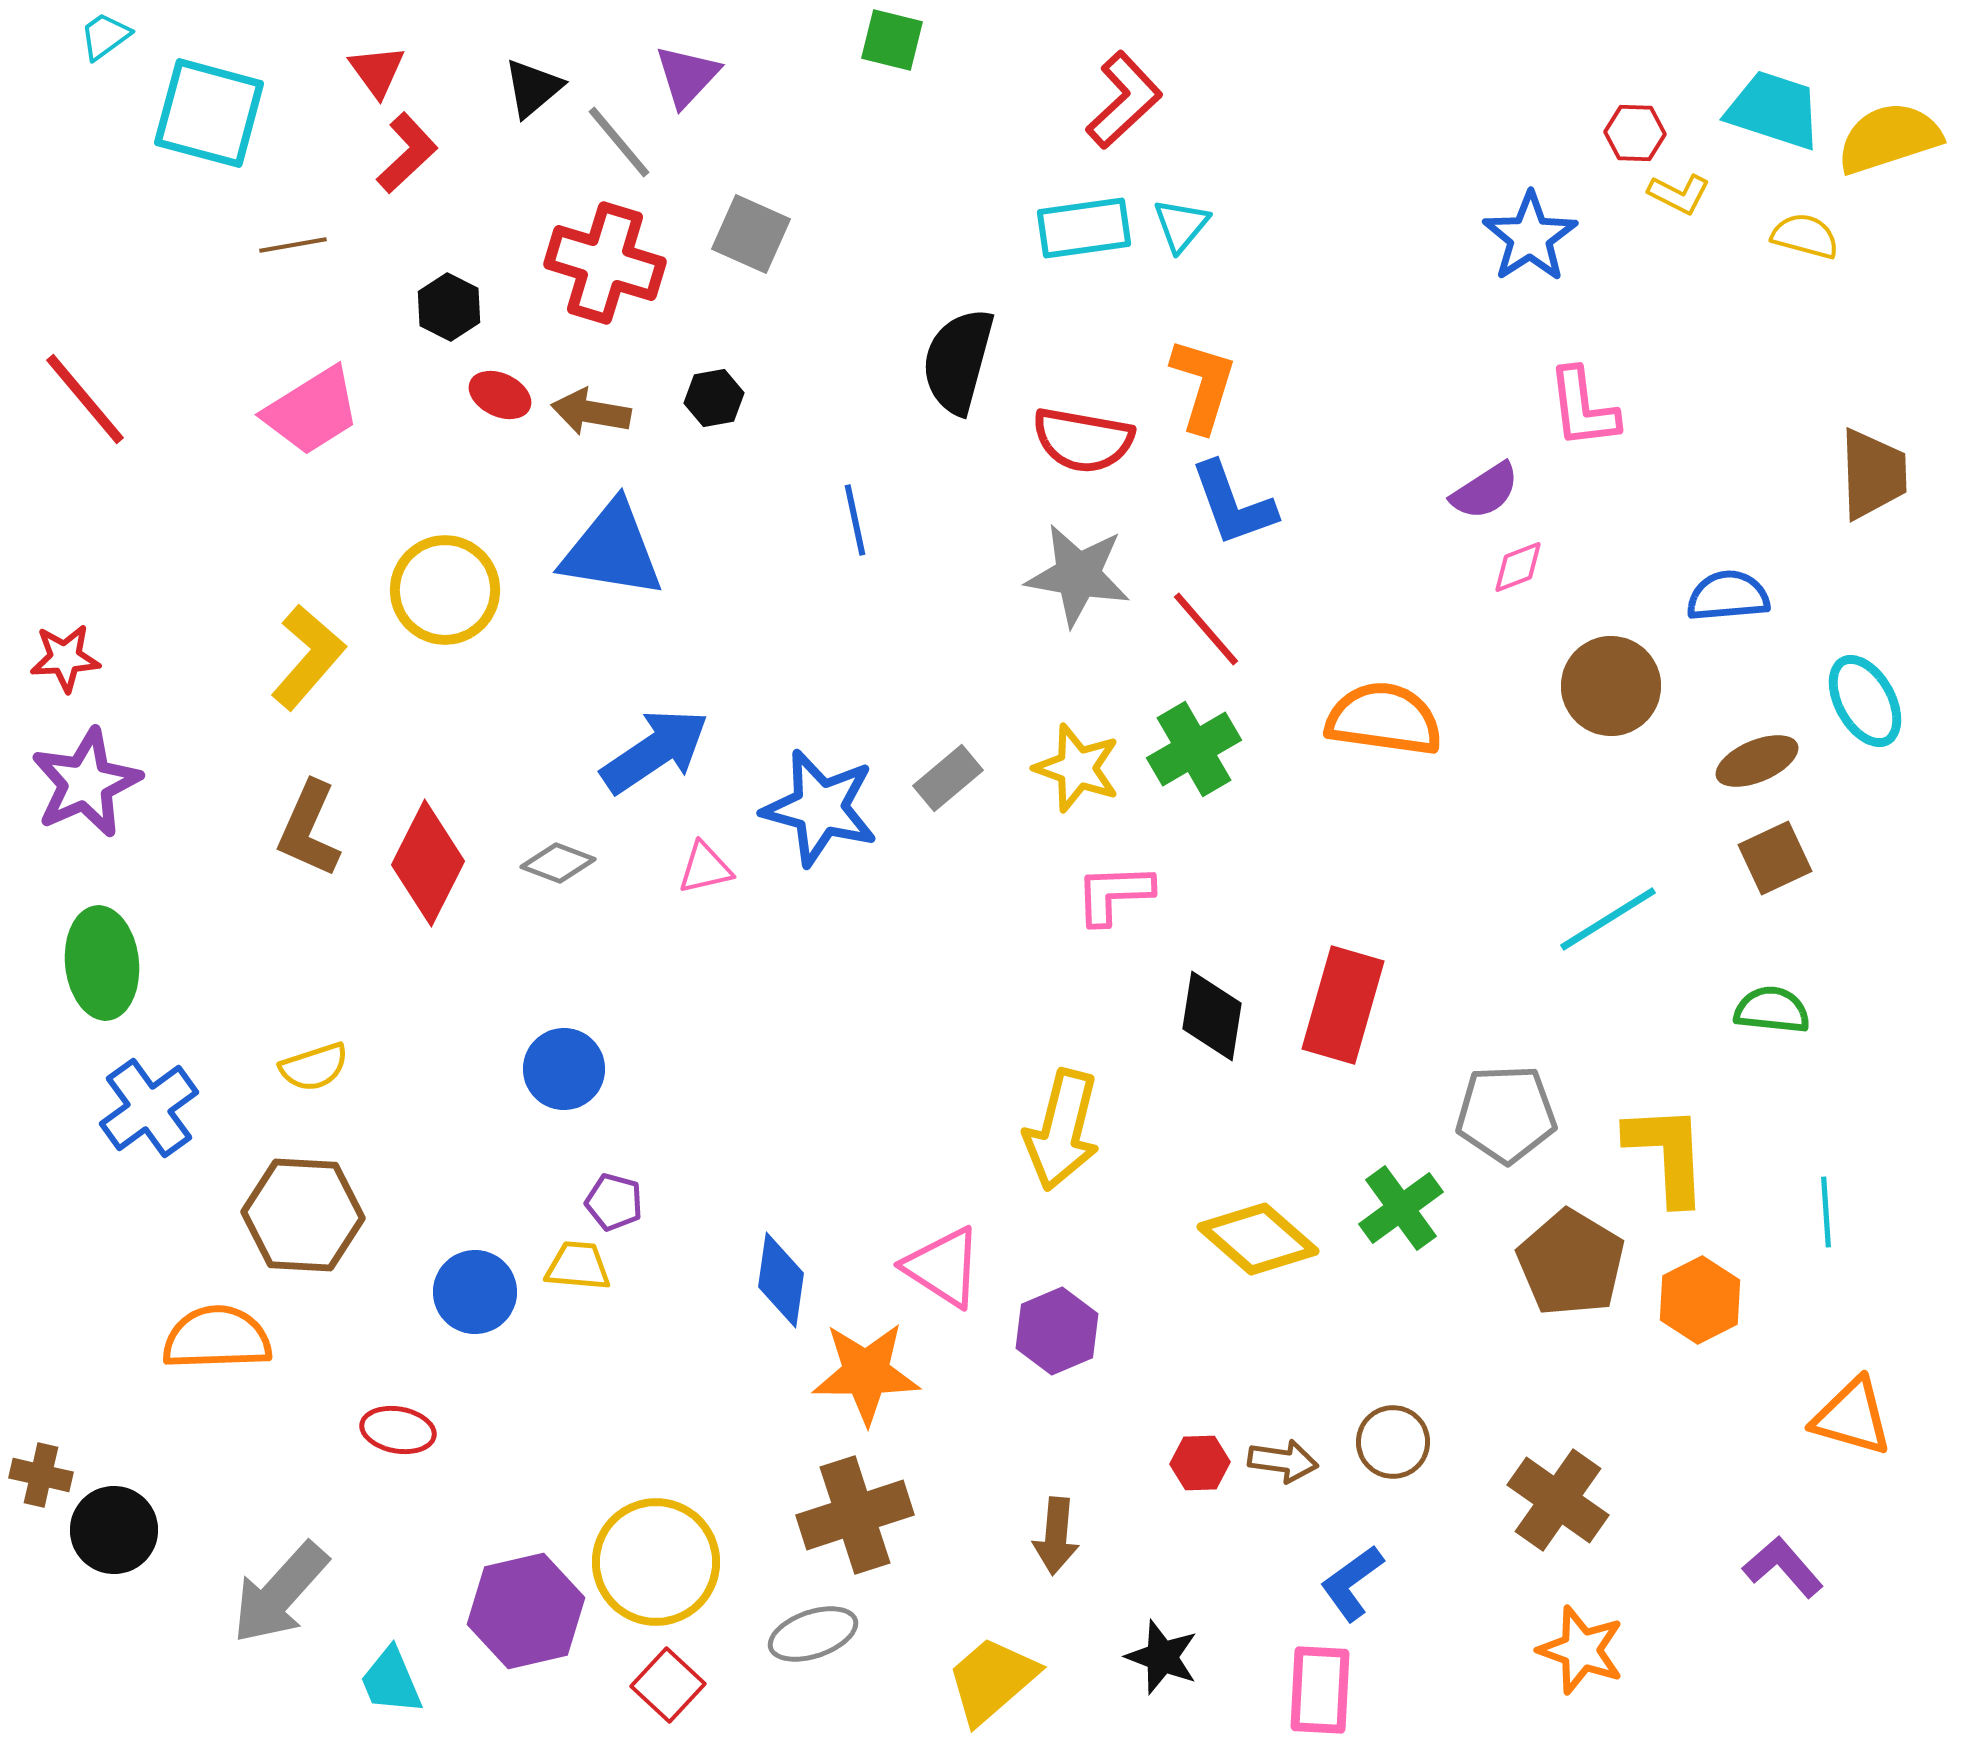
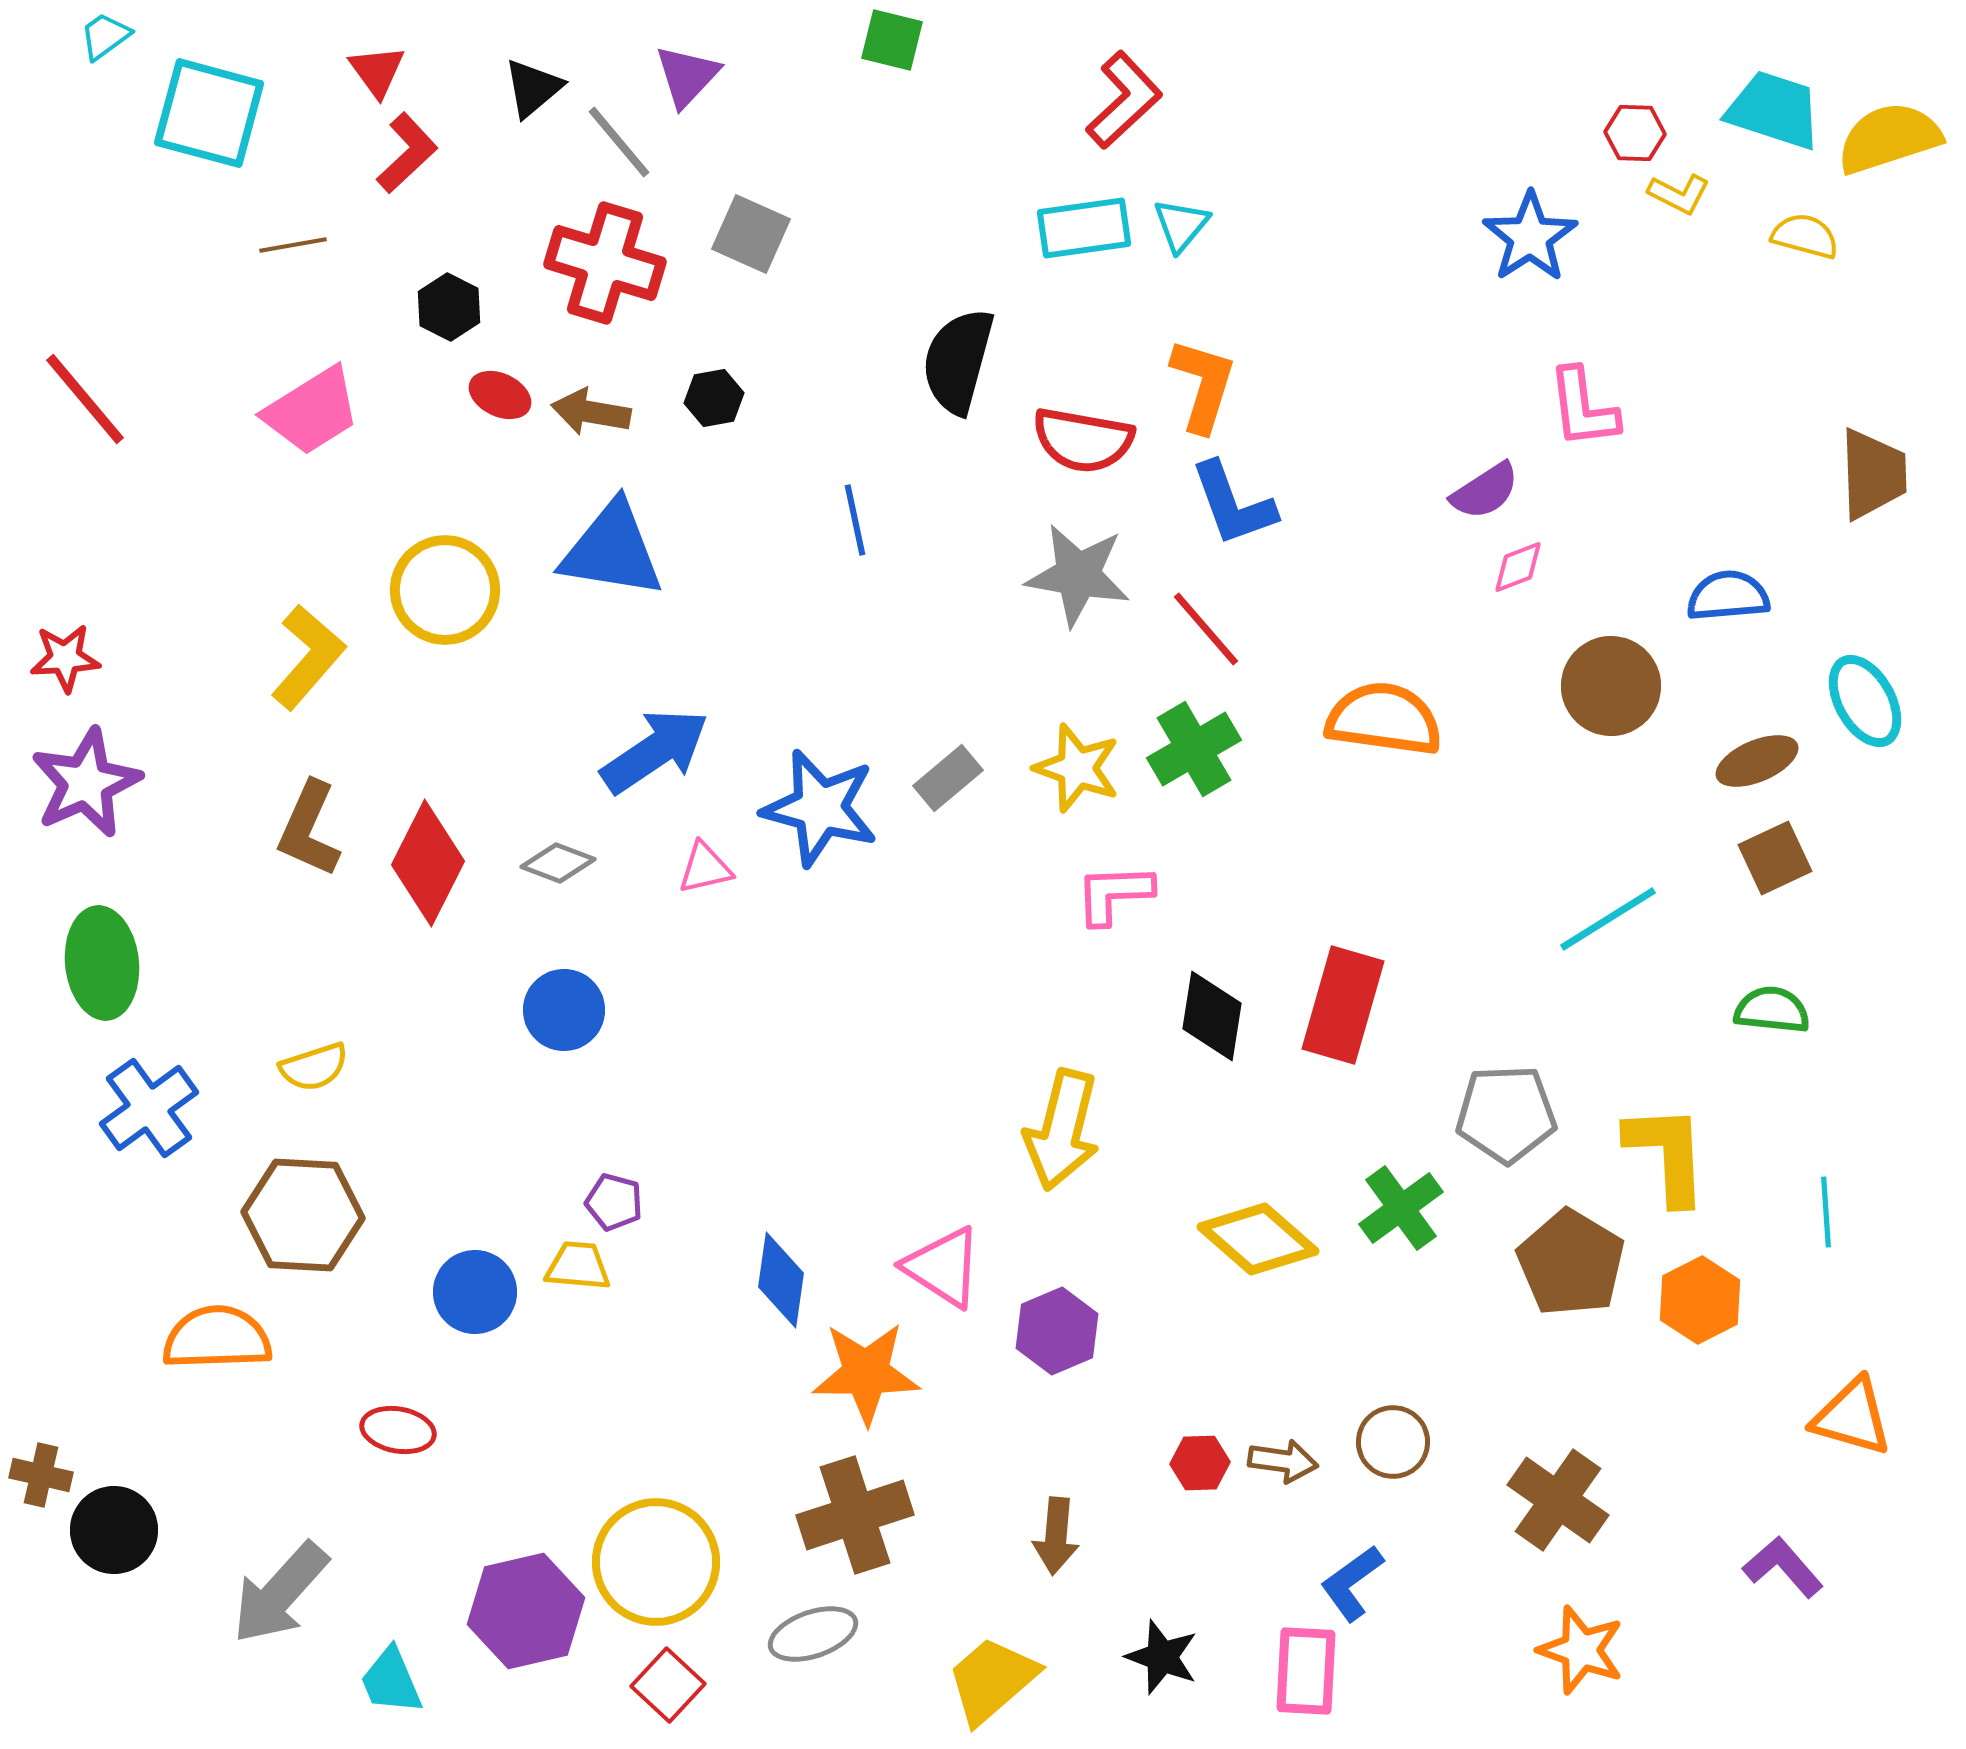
blue circle at (564, 1069): moved 59 px up
pink rectangle at (1320, 1690): moved 14 px left, 19 px up
